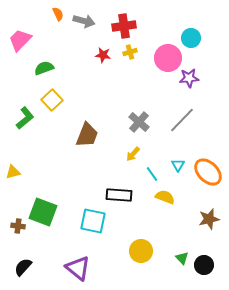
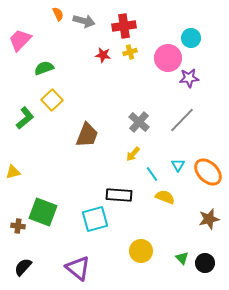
cyan square: moved 2 px right, 2 px up; rotated 28 degrees counterclockwise
black circle: moved 1 px right, 2 px up
